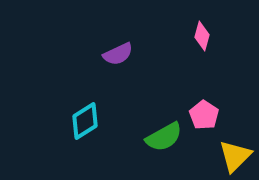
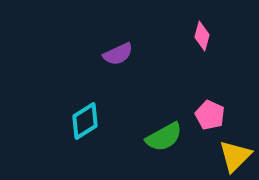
pink pentagon: moved 6 px right; rotated 8 degrees counterclockwise
